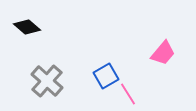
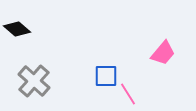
black diamond: moved 10 px left, 2 px down
blue square: rotated 30 degrees clockwise
gray cross: moved 13 px left
